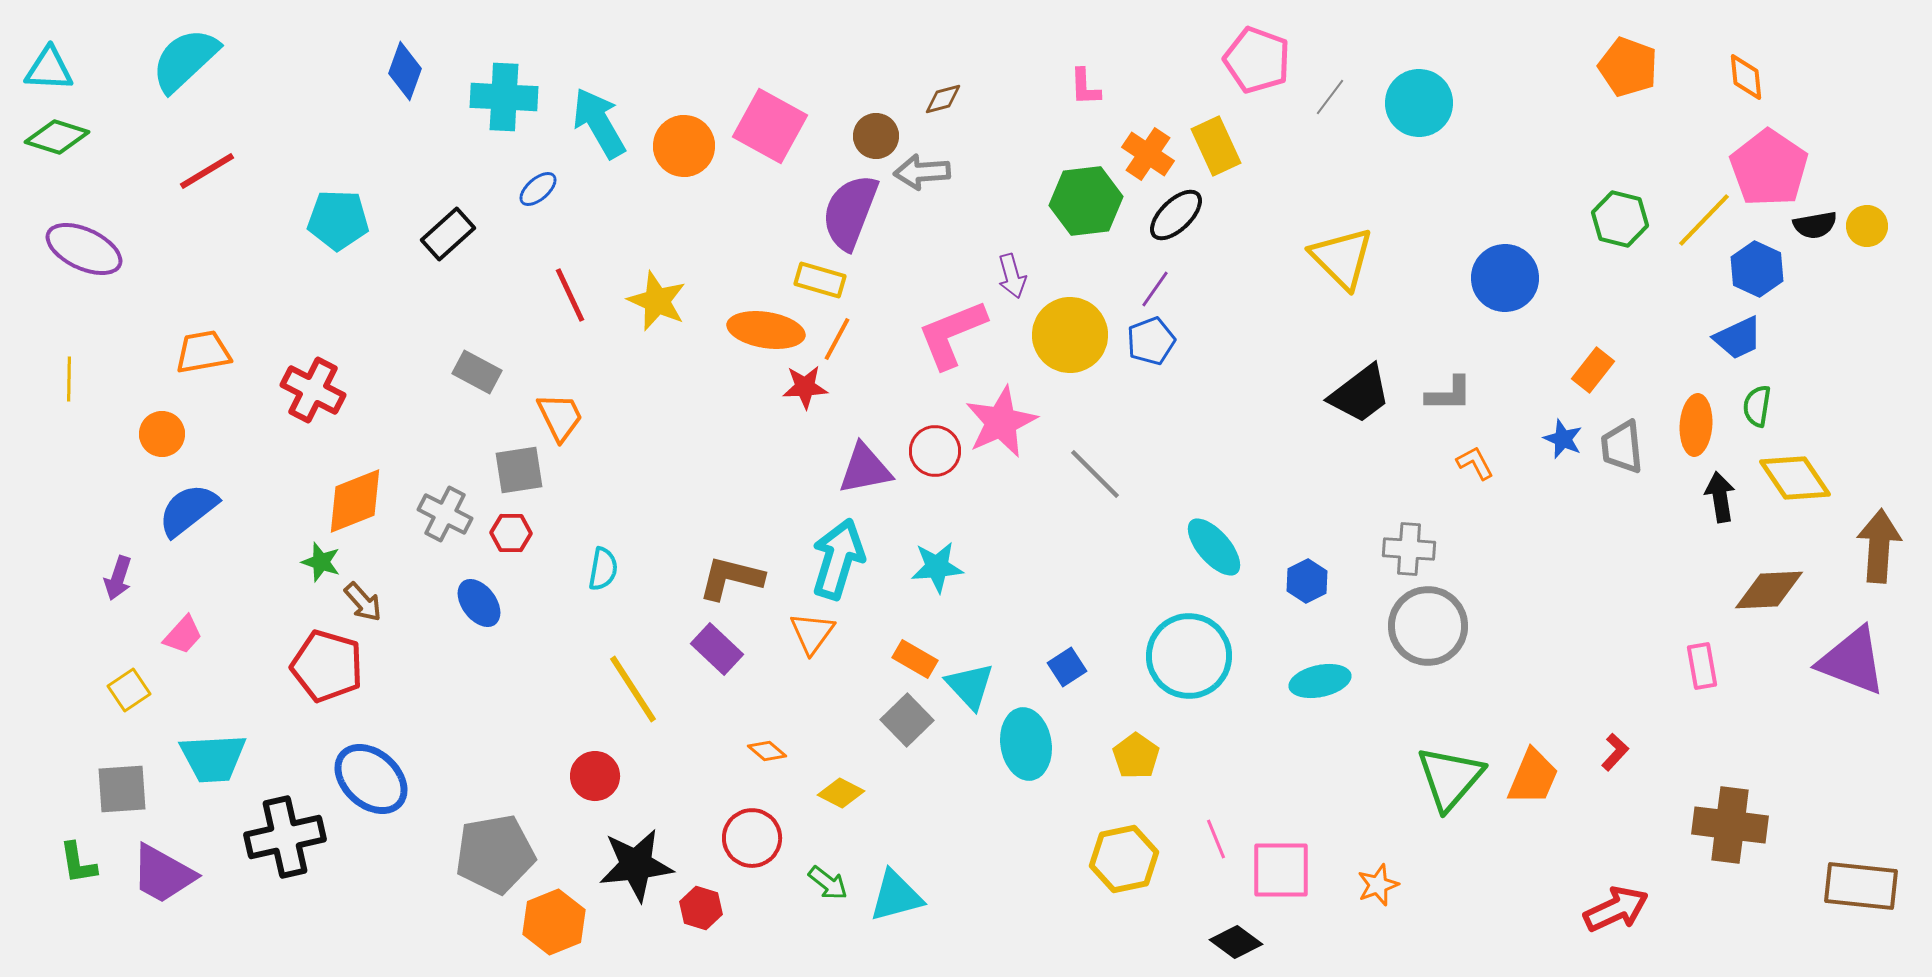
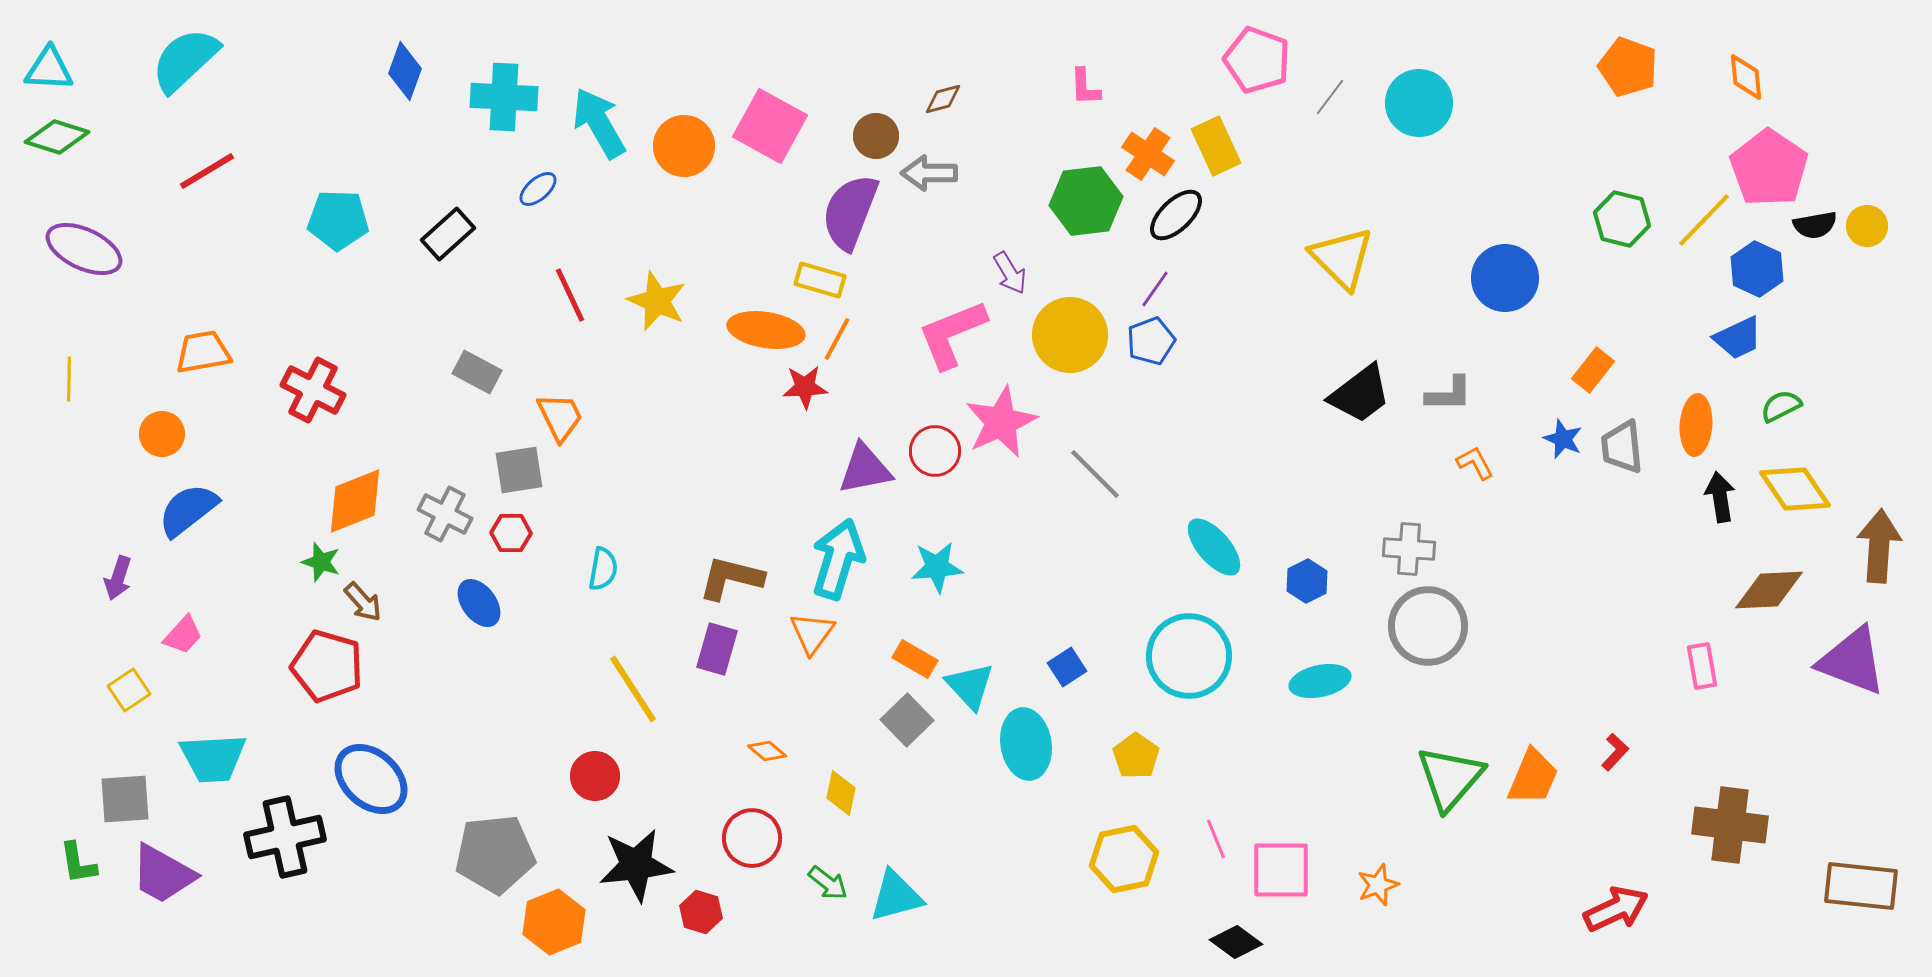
gray arrow at (922, 172): moved 7 px right, 1 px down; rotated 4 degrees clockwise
green hexagon at (1620, 219): moved 2 px right
purple arrow at (1012, 276): moved 2 px left, 3 px up; rotated 15 degrees counterclockwise
green semicircle at (1757, 406): moved 24 px right; rotated 54 degrees clockwise
yellow diamond at (1795, 478): moved 11 px down
purple rectangle at (717, 649): rotated 63 degrees clockwise
gray square at (122, 789): moved 3 px right, 10 px down
yellow diamond at (841, 793): rotated 75 degrees clockwise
gray pentagon at (495, 854): rotated 4 degrees clockwise
red hexagon at (701, 908): moved 4 px down
